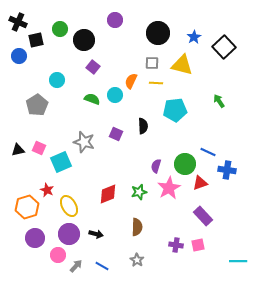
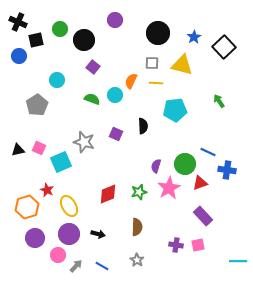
black arrow at (96, 234): moved 2 px right
